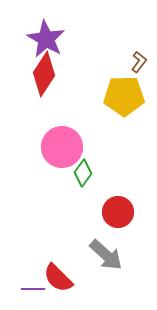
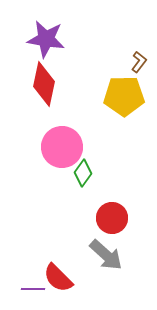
purple star: rotated 21 degrees counterclockwise
red diamond: moved 10 px down; rotated 21 degrees counterclockwise
red circle: moved 6 px left, 6 px down
